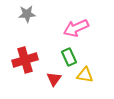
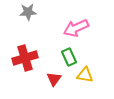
gray star: moved 1 px right, 2 px up
red cross: moved 2 px up
